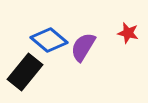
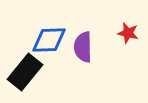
blue diamond: rotated 42 degrees counterclockwise
purple semicircle: rotated 32 degrees counterclockwise
